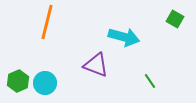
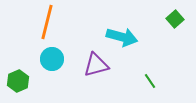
green square: rotated 18 degrees clockwise
cyan arrow: moved 2 px left
purple triangle: rotated 36 degrees counterclockwise
cyan circle: moved 7 px right, 24 px up
